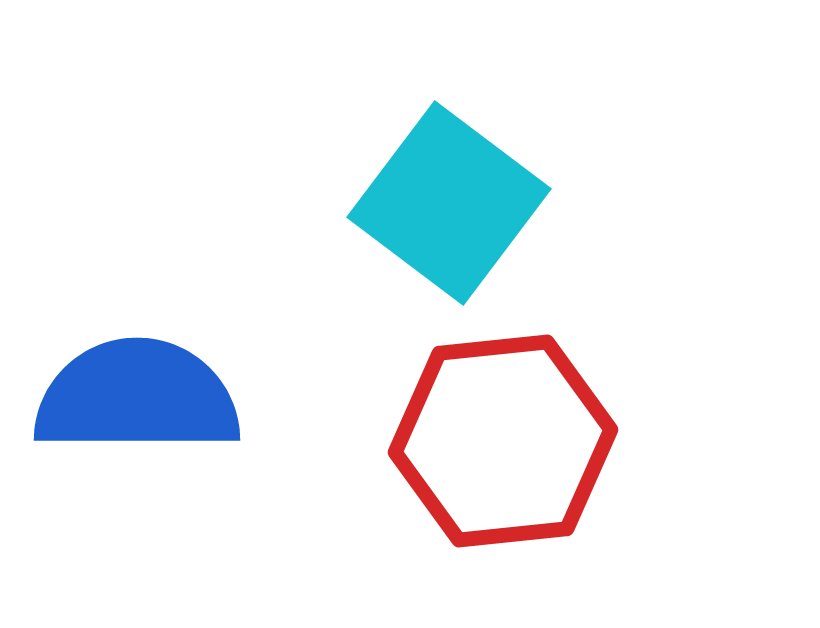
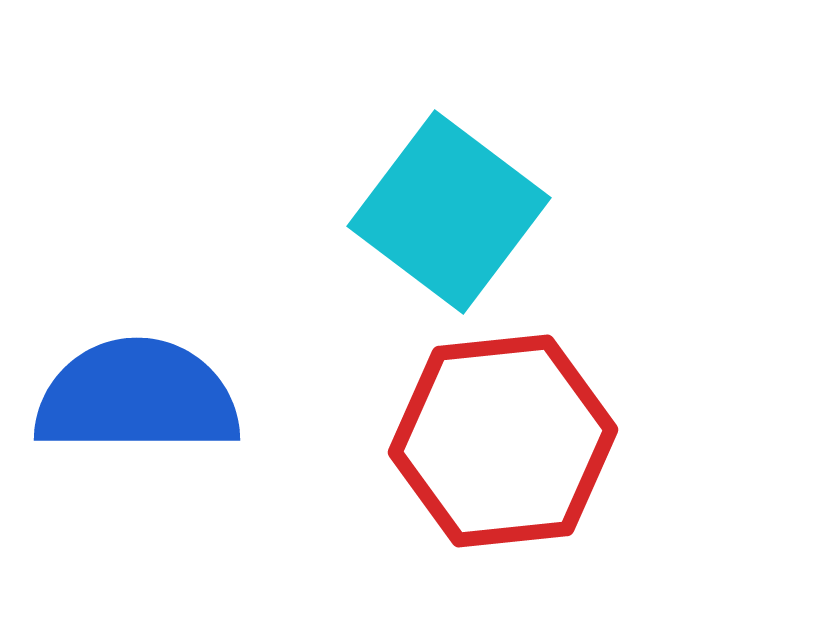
cyan square: moved 9 px down
